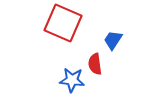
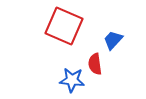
red square: moved 1 px right, 3 px down
blue trapezoid: rotated 10 degrees clockwise
